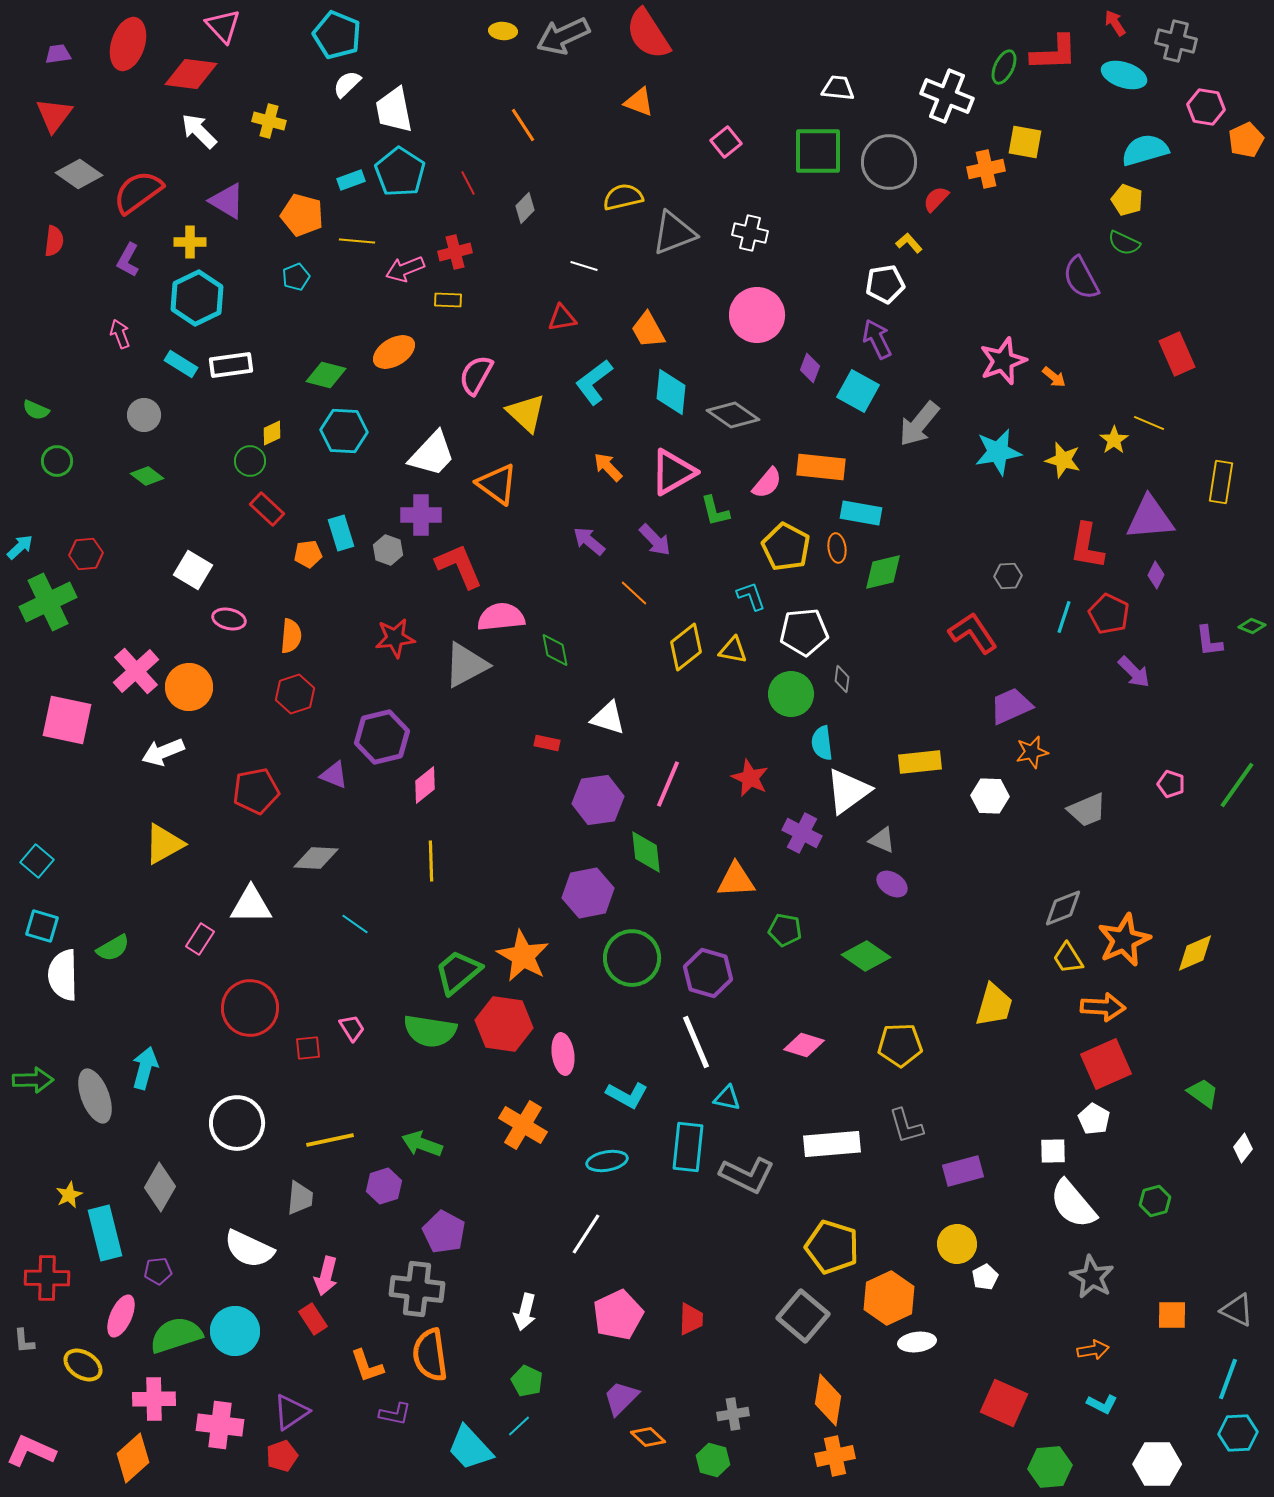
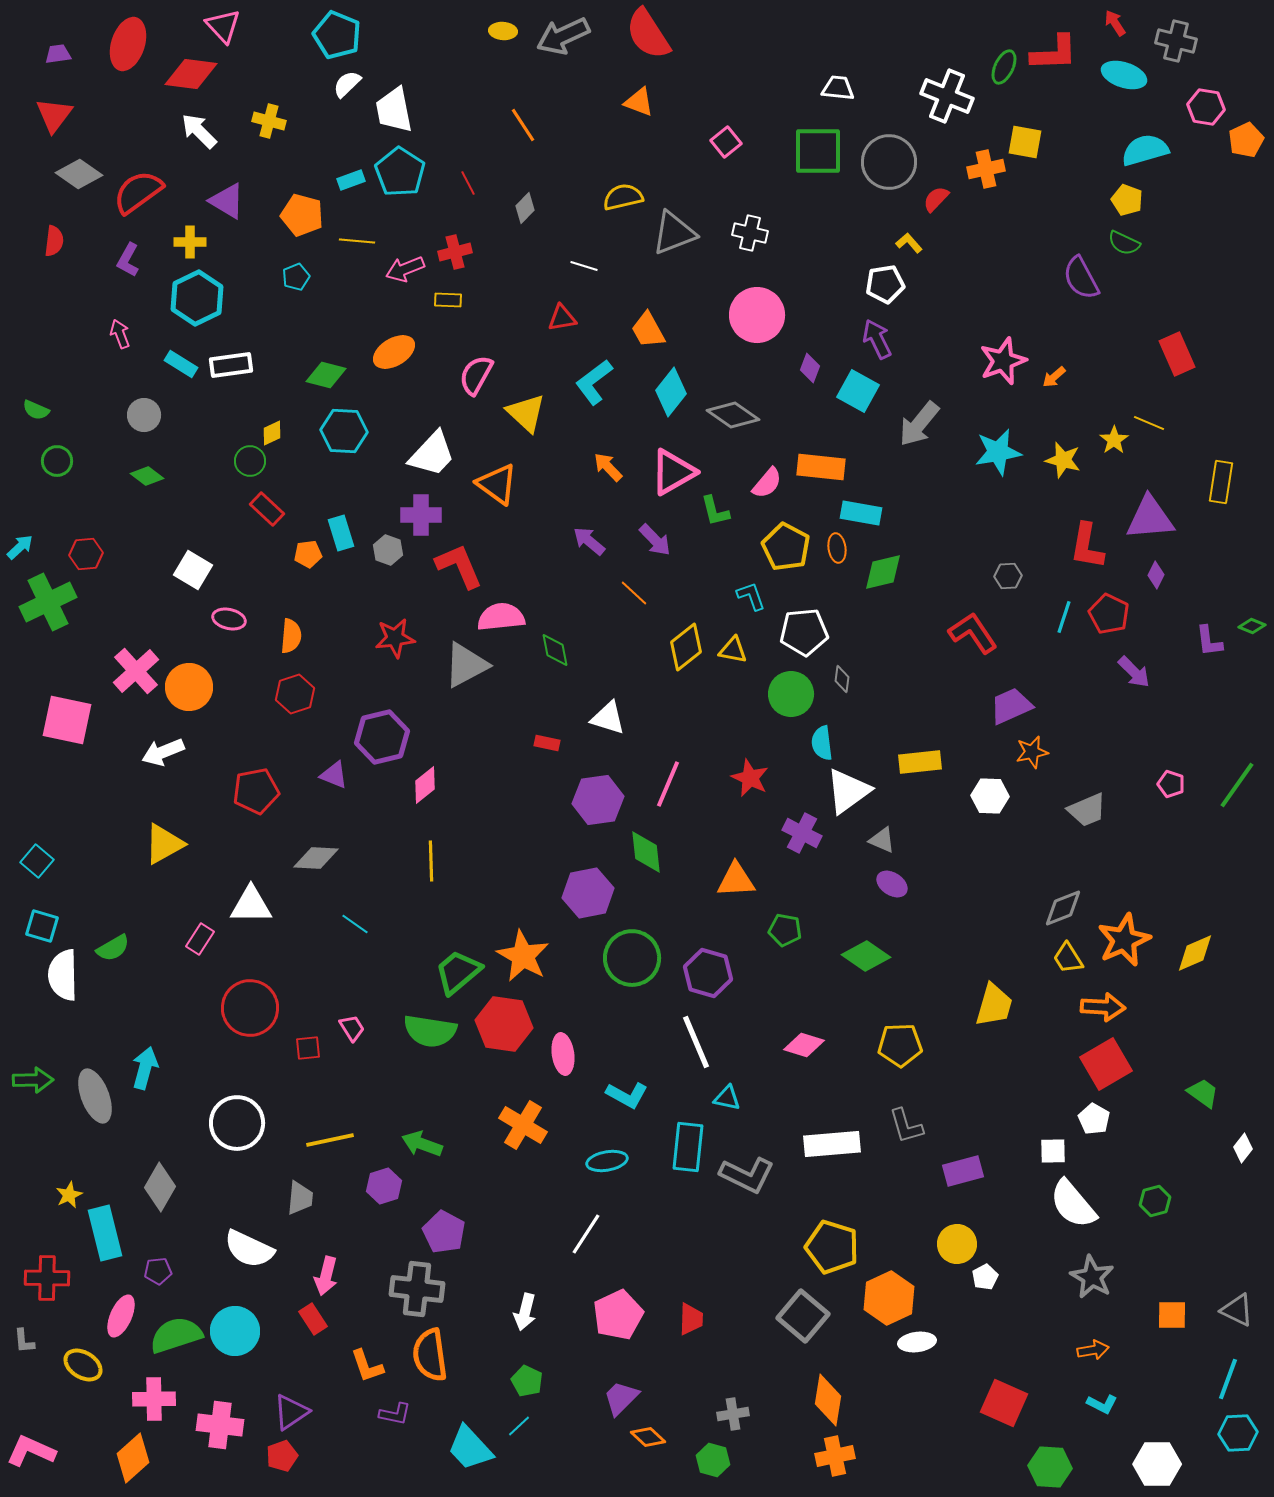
orange arrow at (1054, 377): rotated 100 degrees clockwise
cyan diamond at (671, 392): rotated 33 degrees clockwise
red square at (1106, 1064): rotated 6 degrees counterclockwise
green hexagon at (1050, 1467): rotated 9 degrees clockwise
